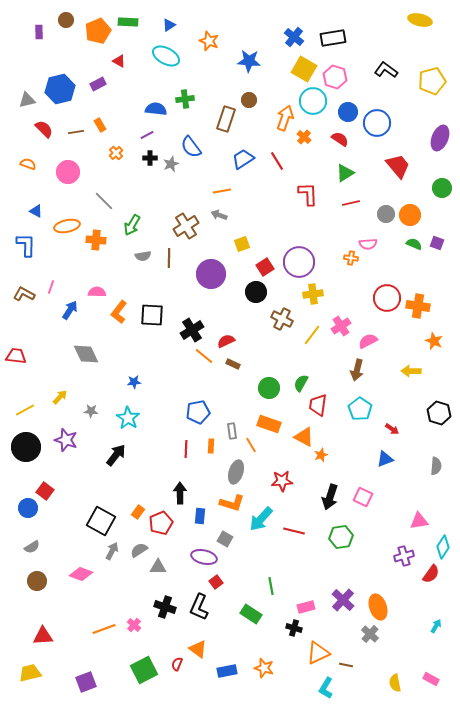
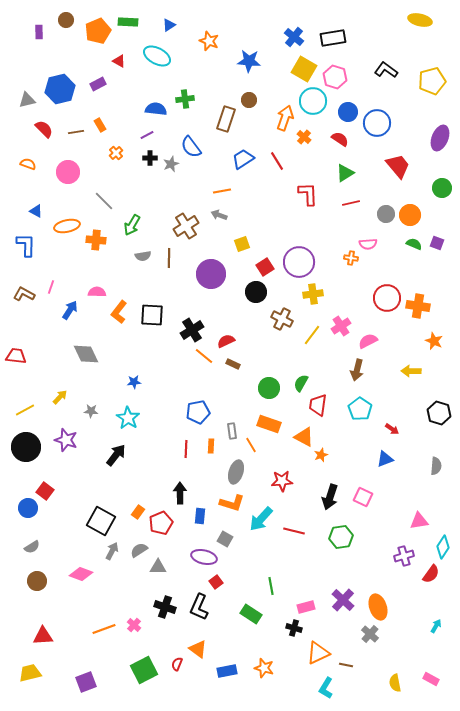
cyan ellipse at (166, 56): moved 9 px left
